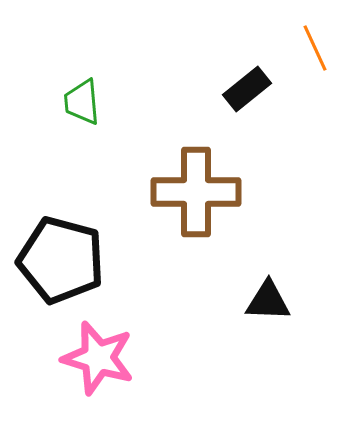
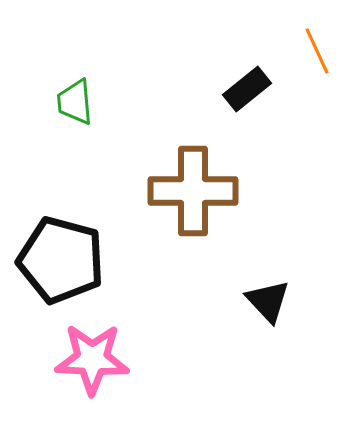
orange line: moved 2 px right, 3 px down
green trapezoid: moved 7 px left
brown cross: moved 3 px left, 1 px up
black triangle: rotated 45 degrees clockwise
pink star: moved 6 px left, 1 px down; rotated 14 degrees counterclockwise
